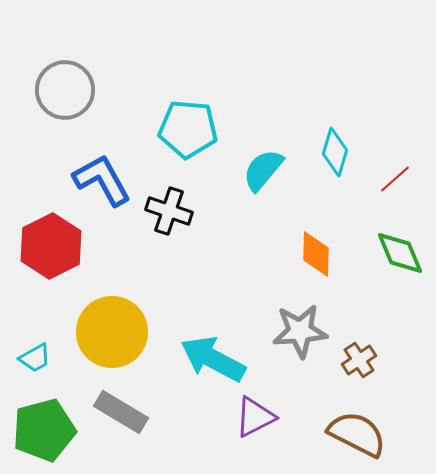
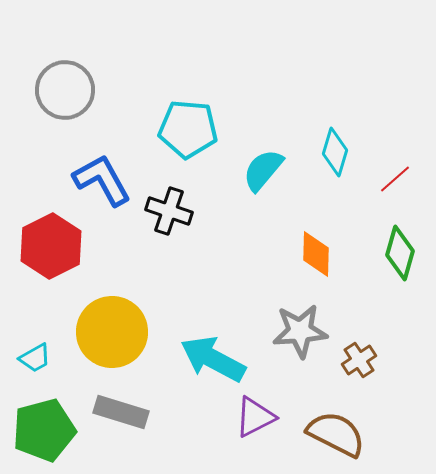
green diamond: rotated 38 degrees clockwise
gray rectangle: rotated 14 degrees counterclockwise
brown semicircle: moved 21 px left
